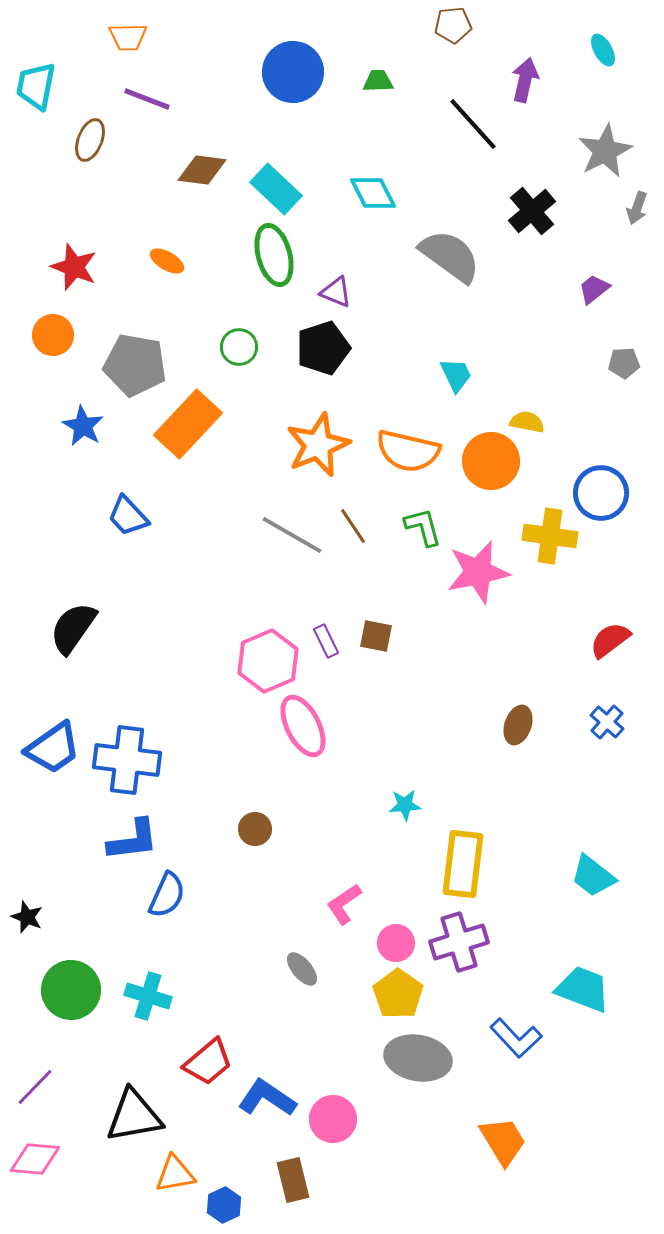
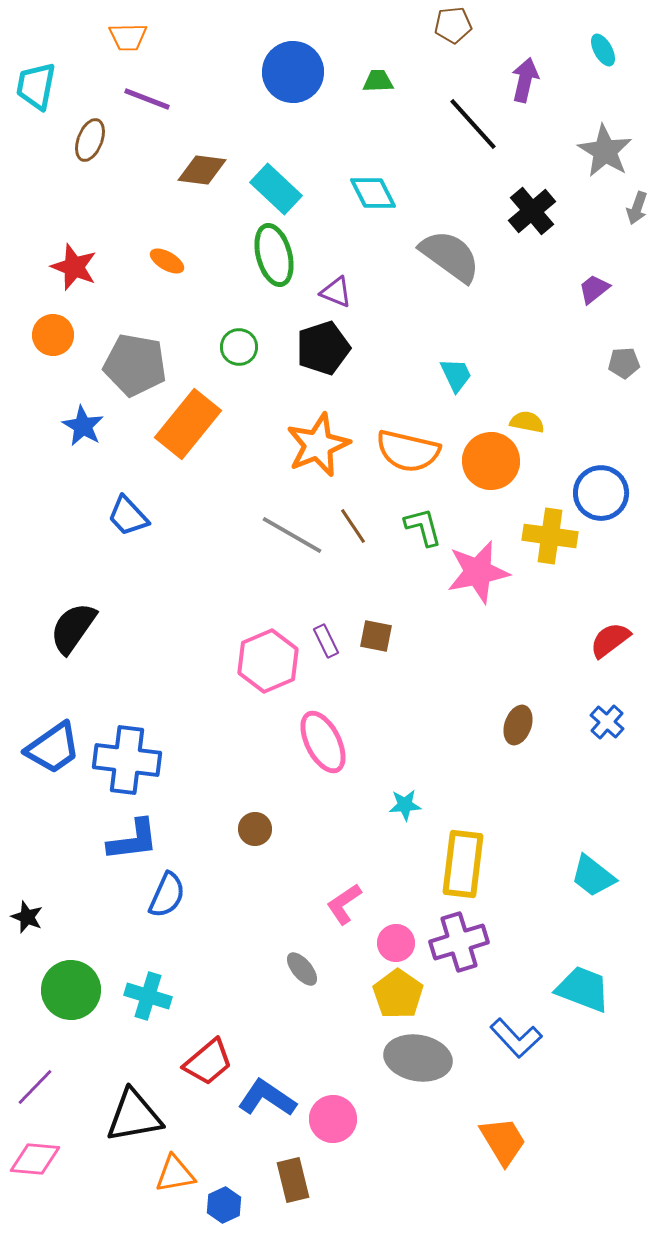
gray star at (605, 151): rotated 14 degrees counterclockwise
orange rectangle at (188, 424): rotated 4 degrees counterclockwise
pink ellipse at (303, 726): moved 20 px right, 16 px down
